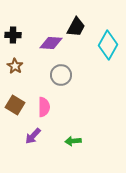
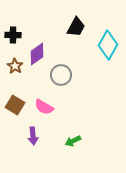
purple diamond: moved 14 px left, 11 px down; rotated 40 degrees counterclockwise
pink semicircle: rotated 120 degrees clockwise
purple arrow: rotated 48 degrees counterclockwise
green arrow: rotated 21 degrees counterclockwise
